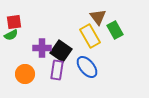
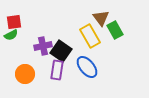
brown triangle: moved 3 px right, 1 px down
purple cross: moved 1 px right, 2 px up; rotated 12 degrees counterclockwise
